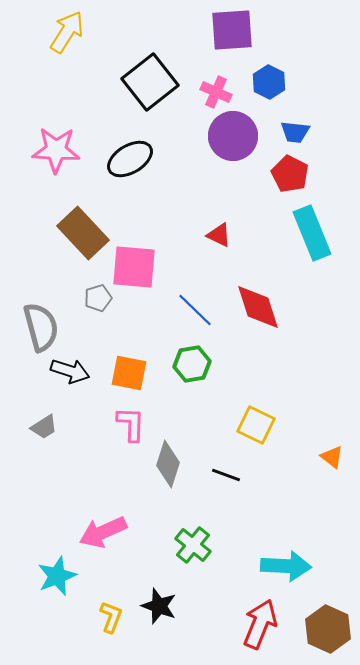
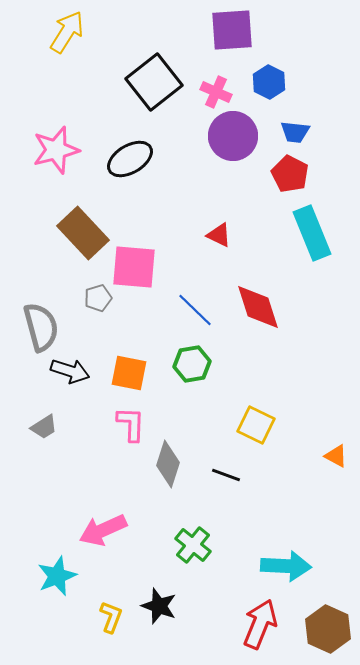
black square: moved 4 px right
pink star: rotated 18 degrees counterclockwise
orange triangle: moved 4 px right, 1 px up; rotated 10 degrees counterclockwise
pink arrow: moved 2 px up
